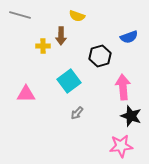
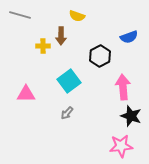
black hexagon: rotated 10 degrees counterclockwise
gray arrow: moved 10 px left
